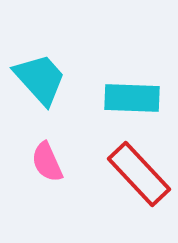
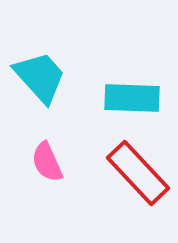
cyan trapezoid: moved 2 px up
red rectangle: moved 1 px left, 1 px up
